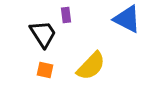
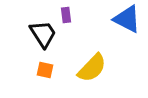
yellow semicircle: moved 1 px right, 2 px down
